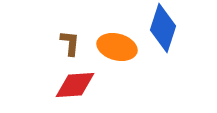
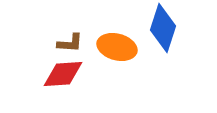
brown L-shape: rotated 88 degrees clockwise
red diamond: moved 12 px left, 11 px up
